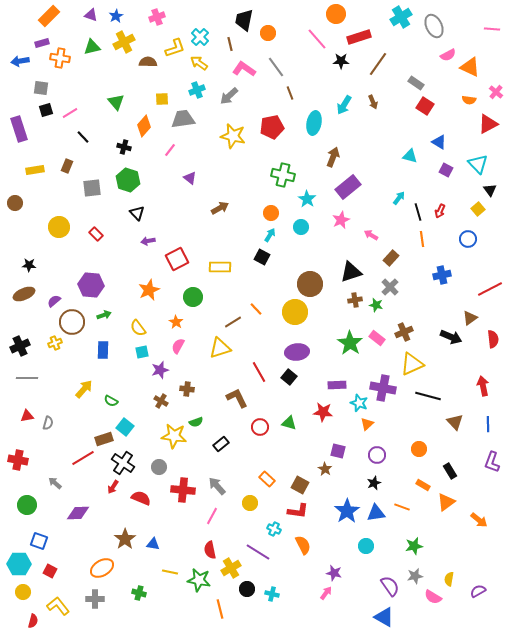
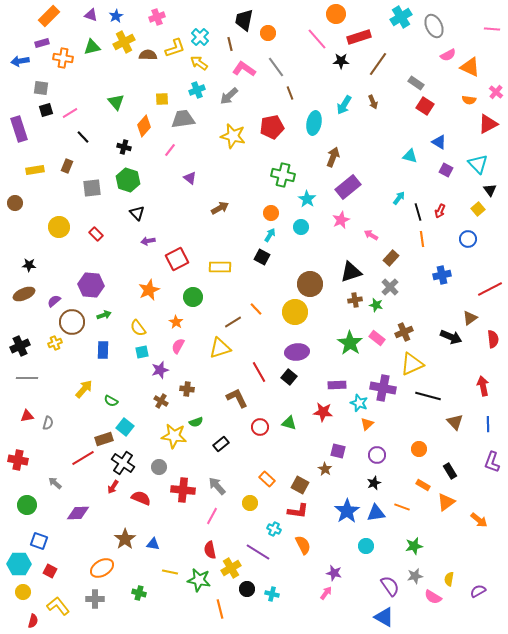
orange cross at (60, 58): moved 3 px right
brown semicircle at (148, 62): moved 7 px up
